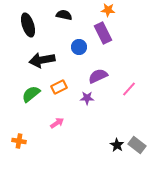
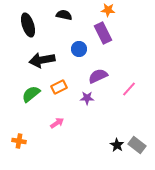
blue circle: moved 2 px down
